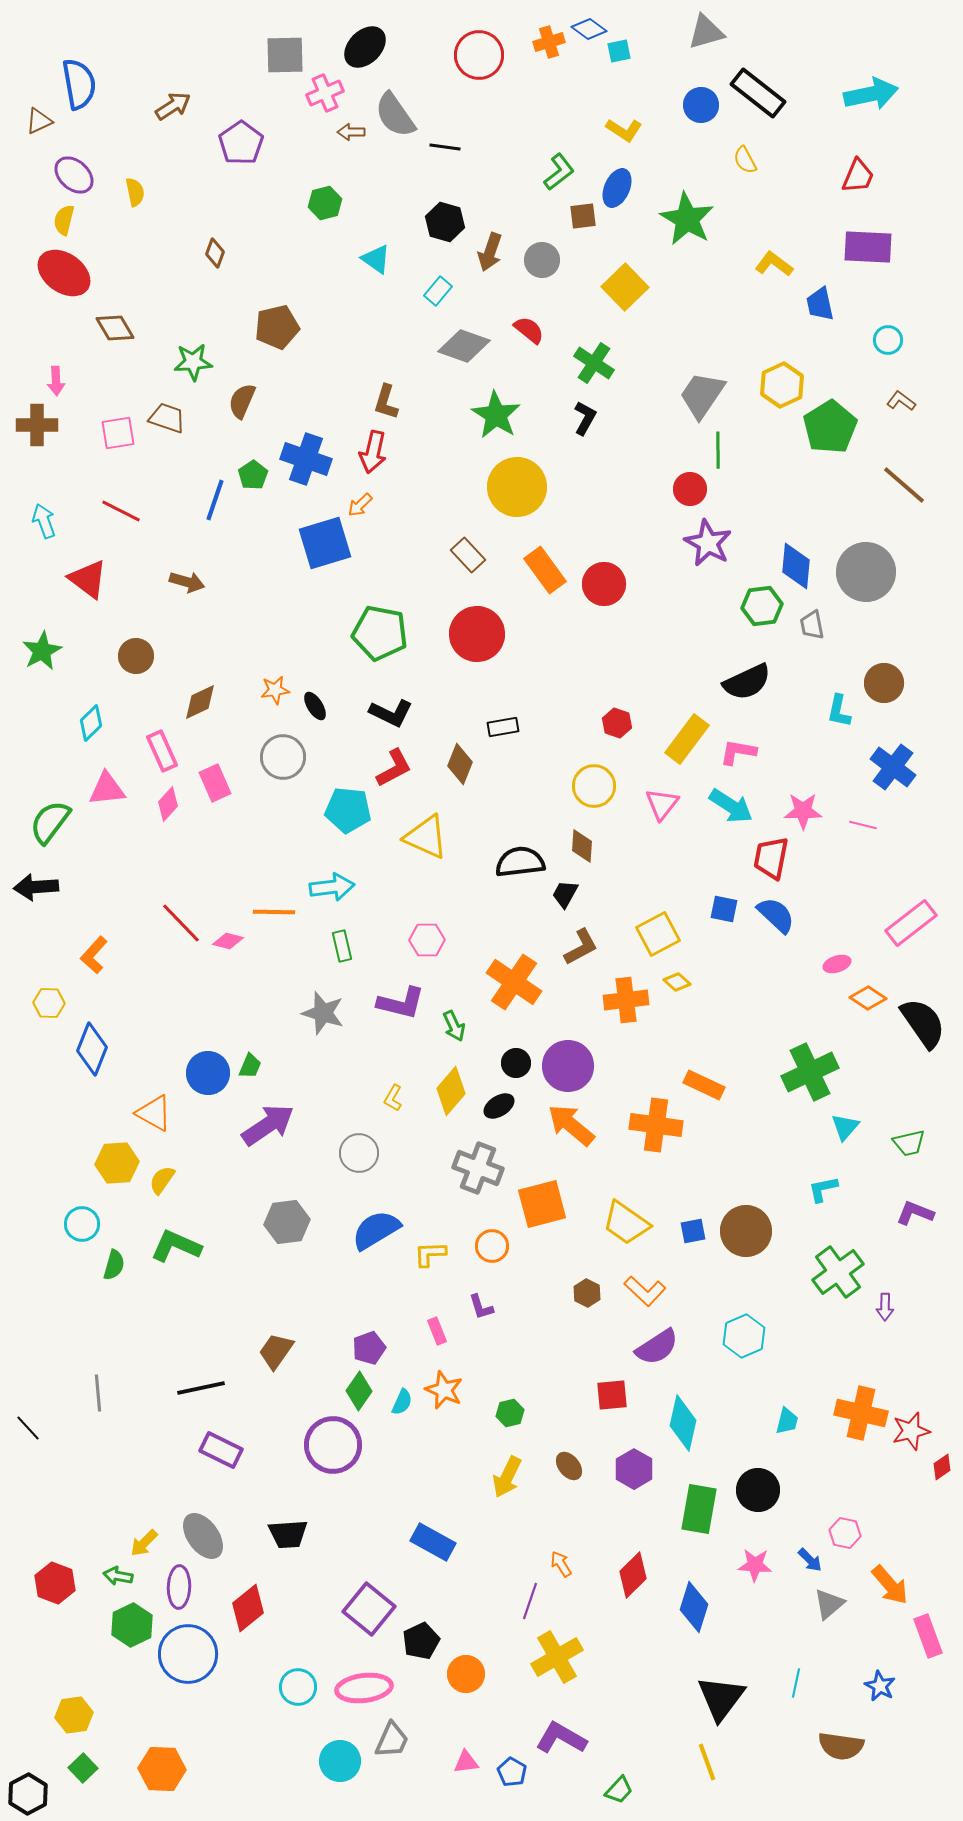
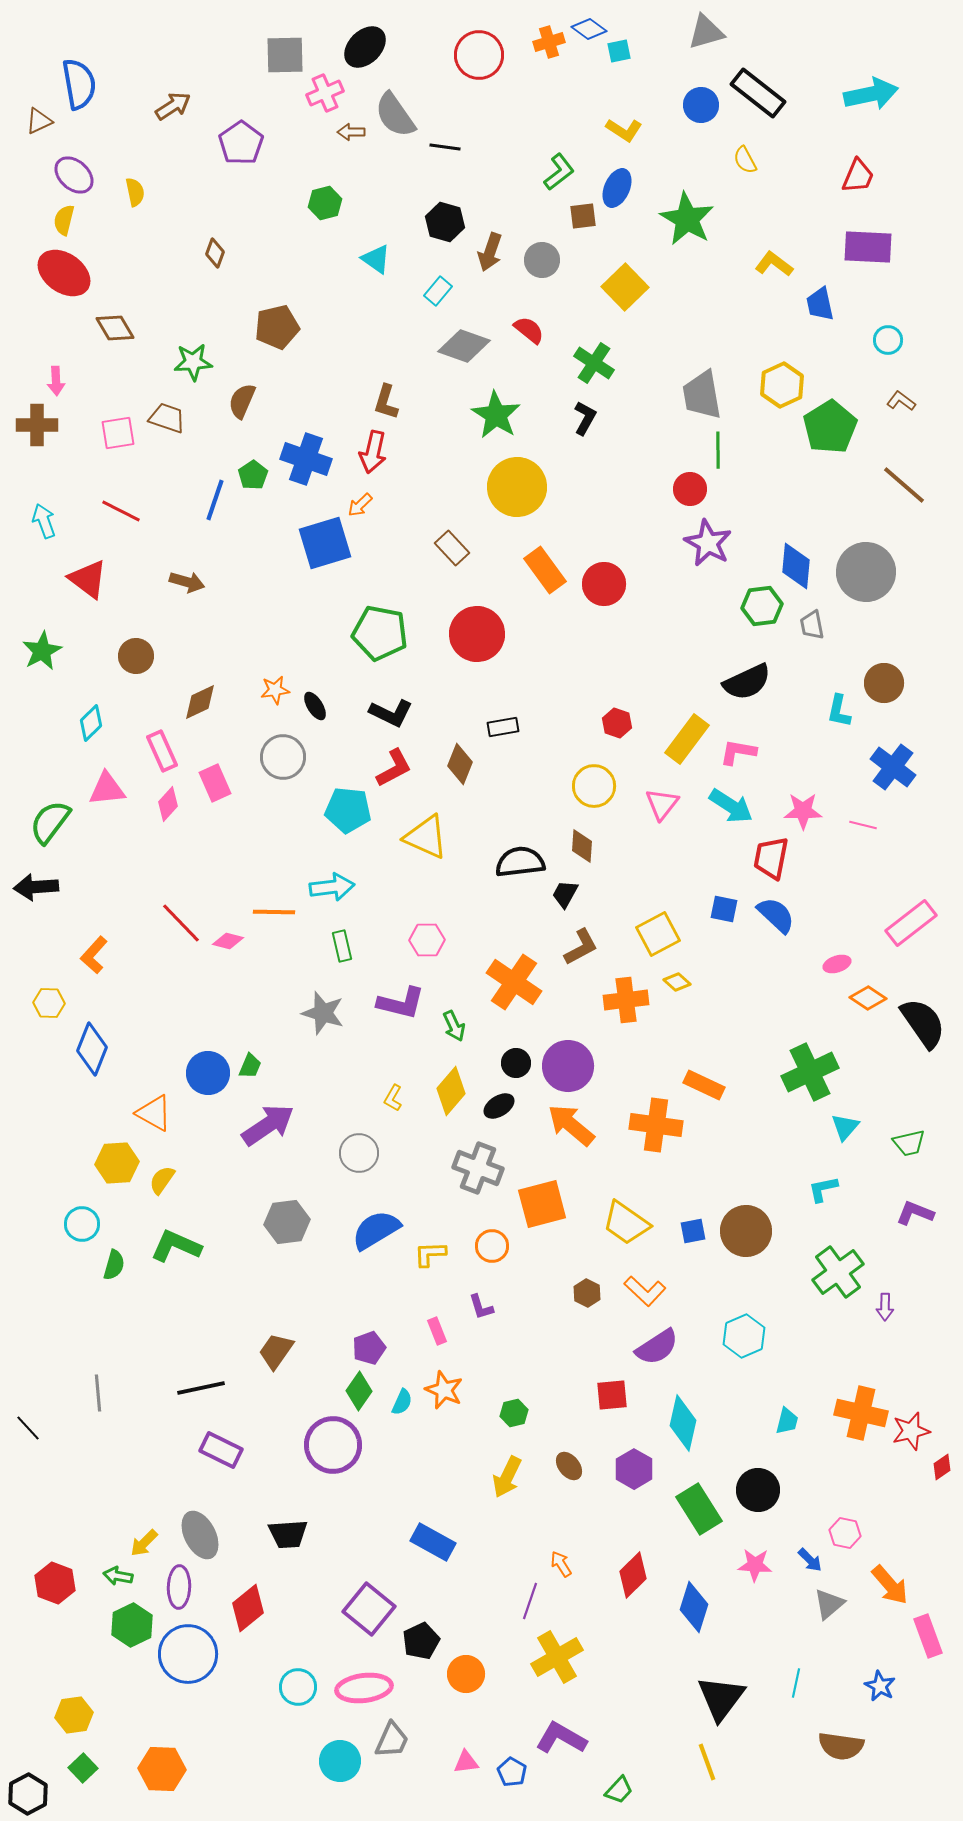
gray trapezoid at (702, 395): rotated 44 degrees counterclockwise
brown rectangle at (468, 555): moved 16 px left, 7 px up
green hexagon at (510, 1413): moved 4 px right
green rectangle at (699, 1509): rotated 42 degrees counterclockwise
gray ellipse at (203, 1536): moved 3 px left, 1 px up; rotated 9 degrees clockwise
